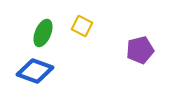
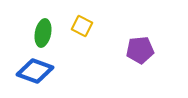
green ellipse: rotated 12 degrees counterclockwise
purple pentagon: rotated 8 degrees clockwise
